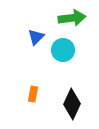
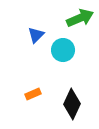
green arrow: moved 8 px right; rotated 16 degrees counterclockwise
blue triangle: moved 2 px up
orange rectangle: rotated 56 degrees clockwise
